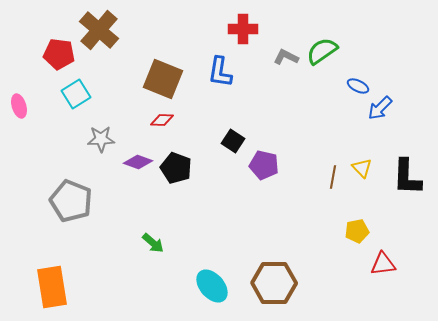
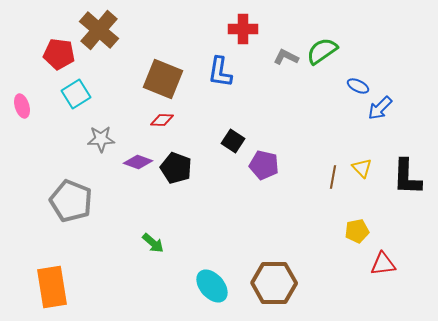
pink ellipse: moved 3 px right
